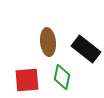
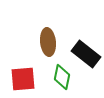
black rectangle: moved 5 px down
red square: moved 4 px left, 1 px up
